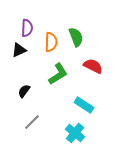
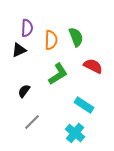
orange semicircle: moved 2 px up
